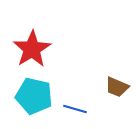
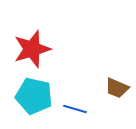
red star: rotated 15 degrees clockwise
brown trapezoid: moved 1 px down
